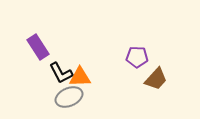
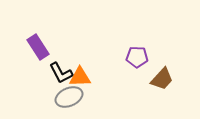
brown trapezoid: moved 6 px right
